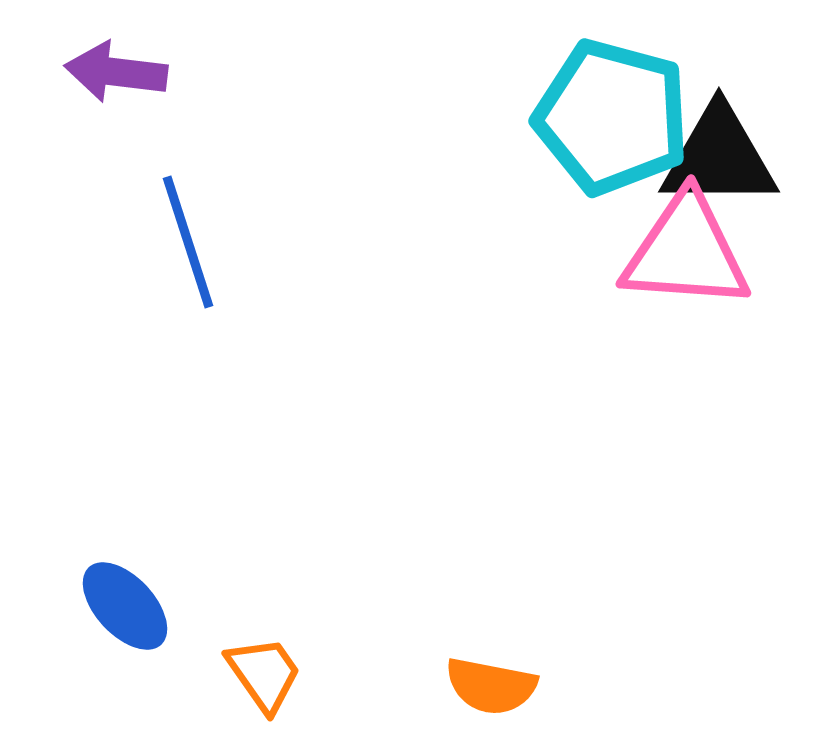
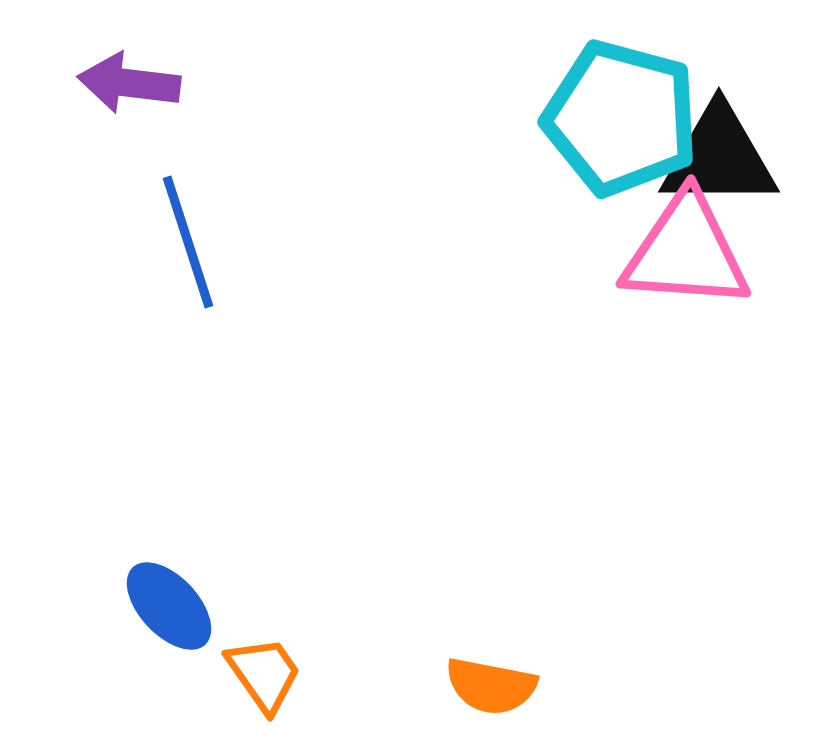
purple arrow: moved 13 px right, 11 px down
cyan pentagon: moved 9 px right, 1 px down
blue ellipse: moved 44 px right
